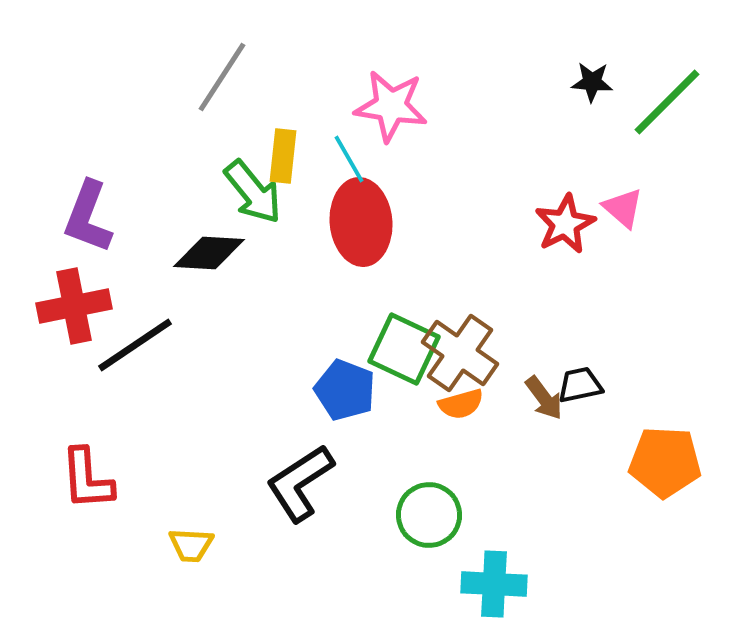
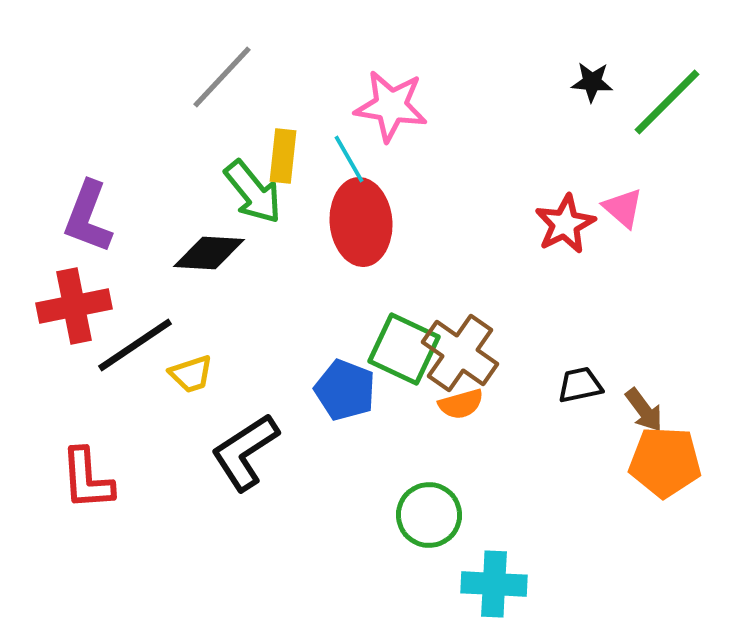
gray line: rotated 10 degrees clockwise
brown arrow: moved 100 px right, 12 px down
black L-shape: moved 55 px left, 31 px up
yellow trapezoid: moved 171 px up; rotated 21 degrees counterclockwise
